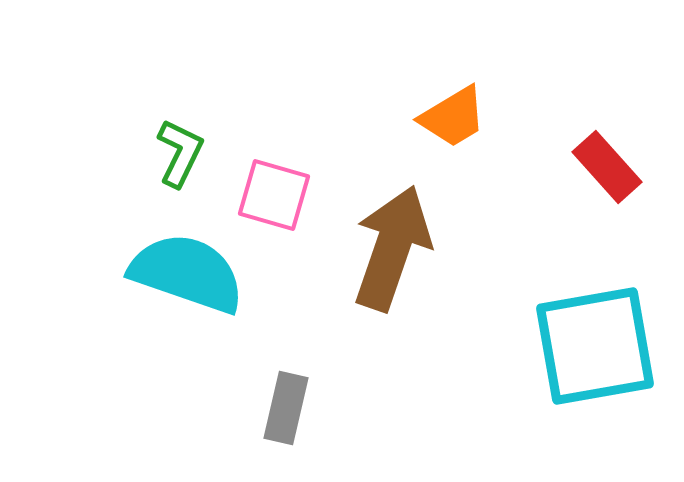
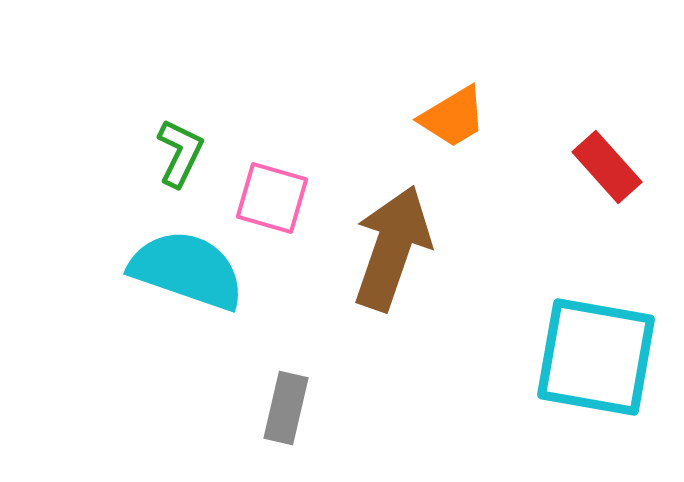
pink square: moved 2 px left, 3 px down
cyan semicircle: moved 3 px up
cyan square: moved 1 px right, 11 px down; rotated 20 degrees clockwise
